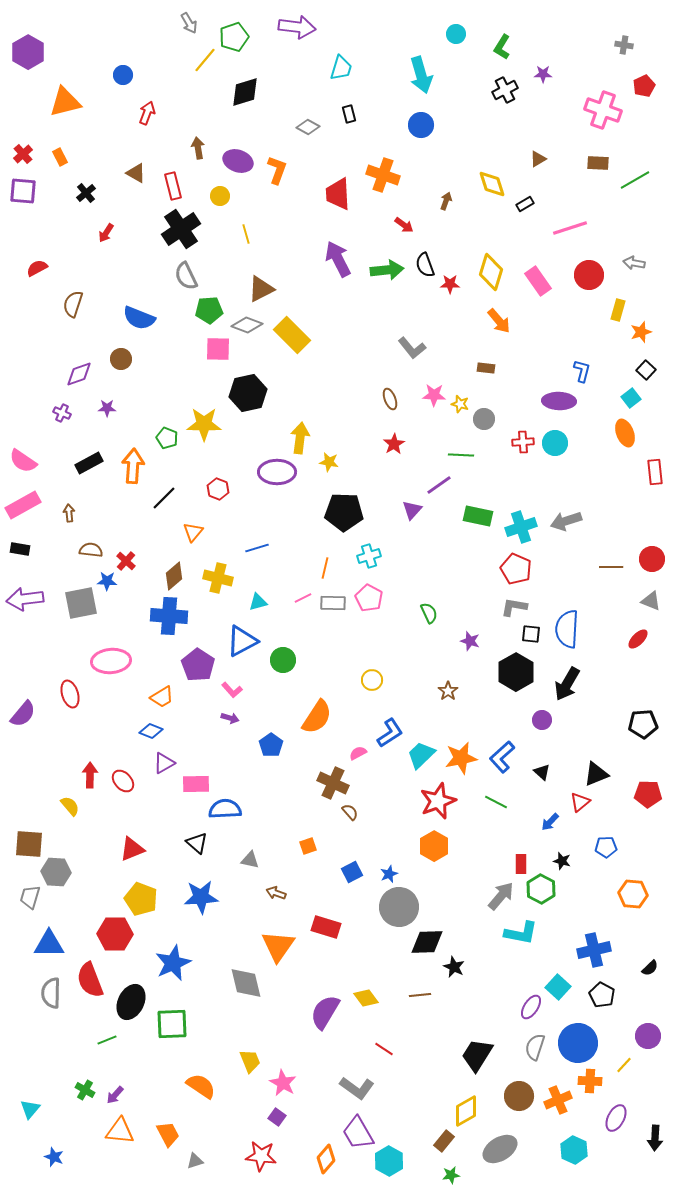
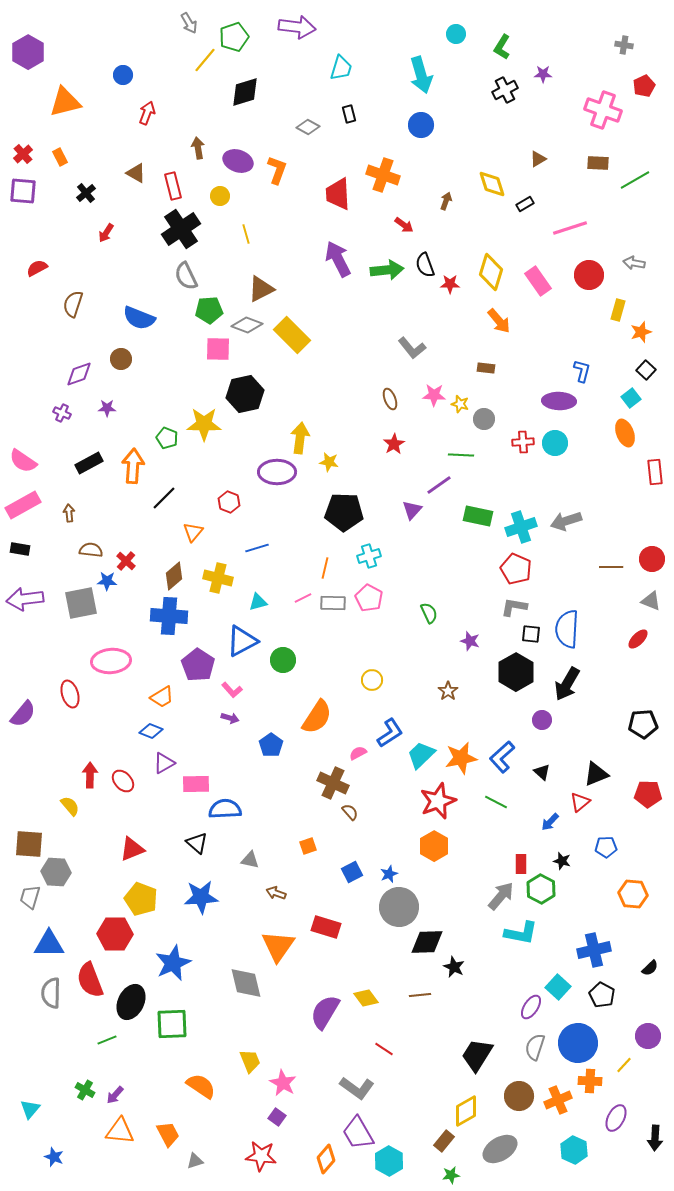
black hexagon at (248, 393): moved 3 px left, 1 px down
red hexagon at (218, 489): moved 11 px right, 13 px down
